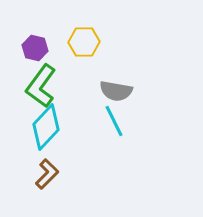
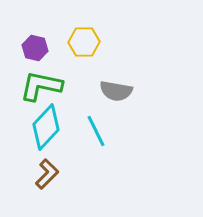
green L-shape: rotated 66 degrees clockwise
cyan line: moved 18 px left, 10 px down
